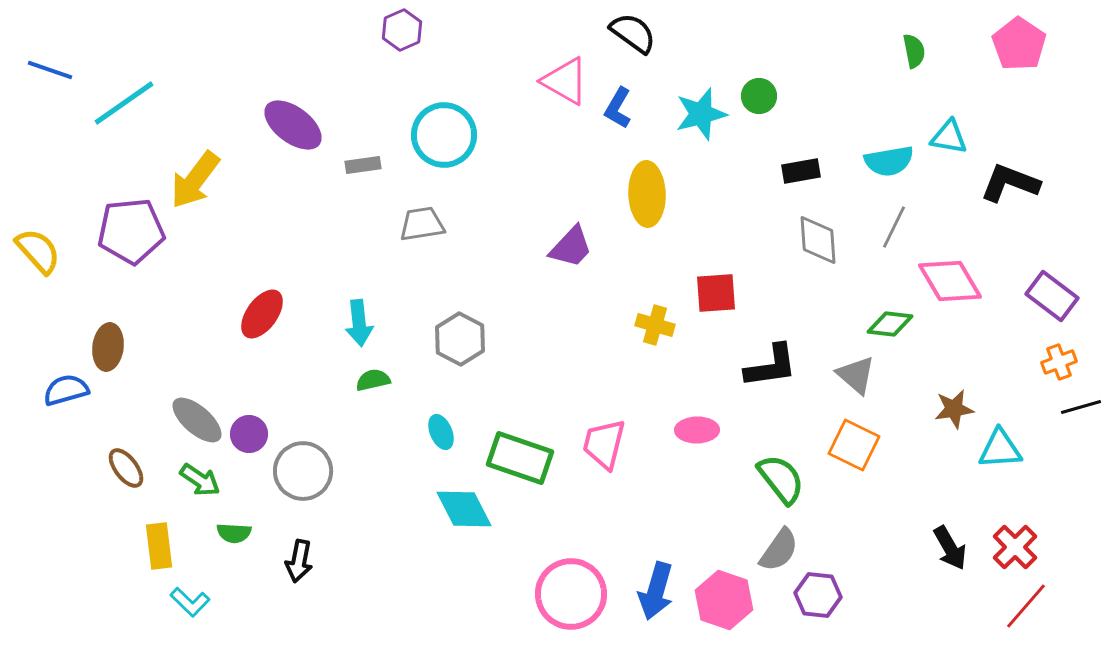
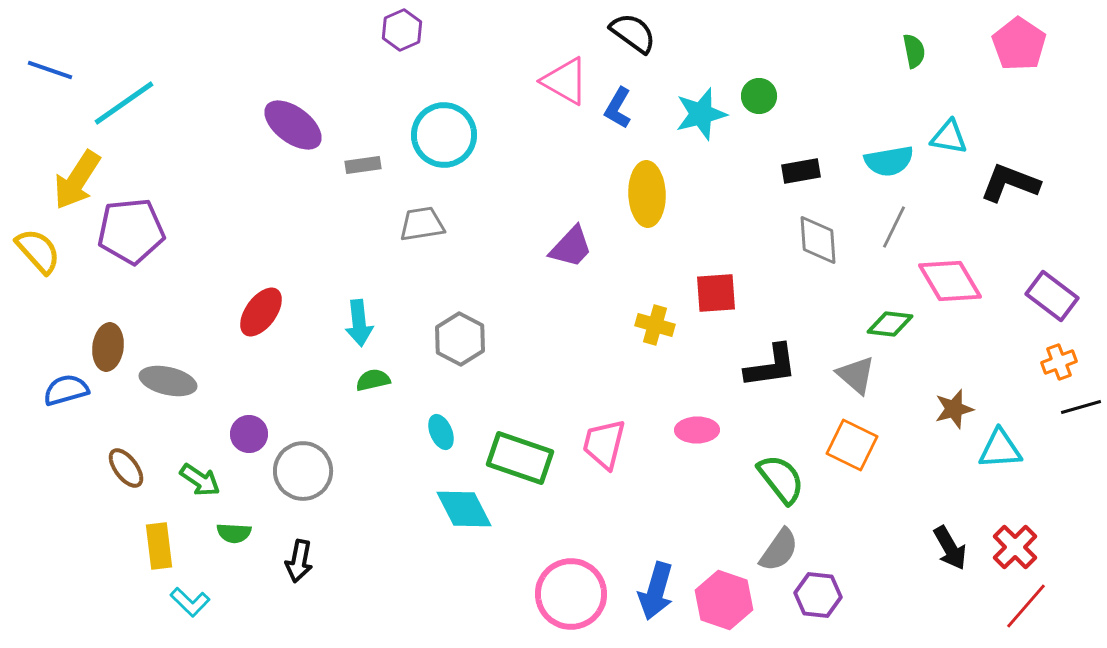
yellow arrow at (195, 180): moved 118 px left; rotated 4 degrees counterclockwise
red ellipse at (262, 314): moved 1 px left, 2 px up
brown star at (954, 409): rotated 6 degrees counterclockwise
gray ellipse at (197, 420): moved 29 px left, 39 px up; rotated 28 degrees counterclockwise
orange square at (854, 445): moved 2 px left
